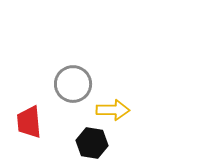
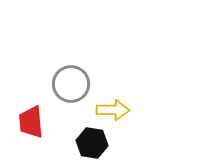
gray circle: moved 2 px left
red trapezoid: moved 2 px right
